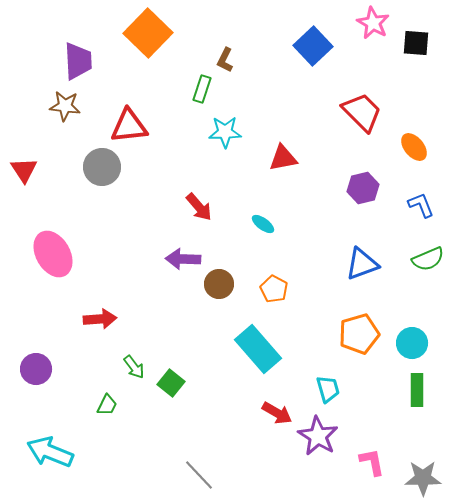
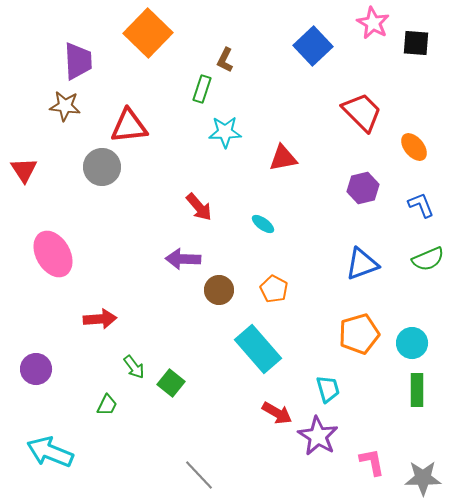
brown circle at (219, 284): moved 6 px down
